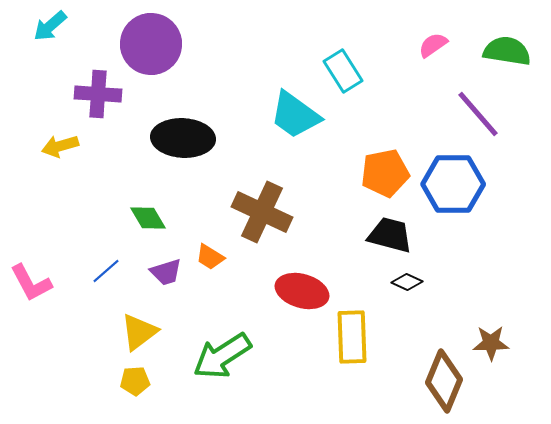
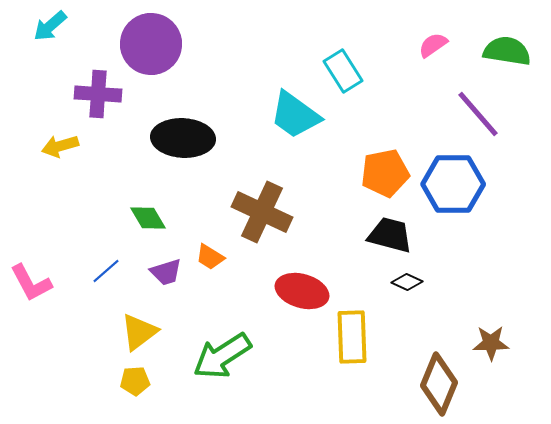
brown diamond: moved 5 px left, 3 px down
